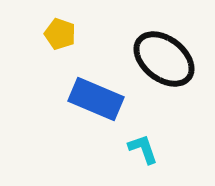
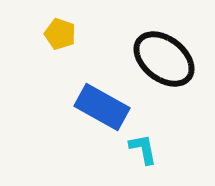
blue rectangle: moved 6 px right, 8 px down; rotated 6 degrees clockwise
cyan L-shape: rotated 8 degrees clockwise
